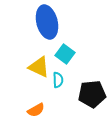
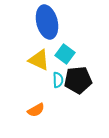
yellow triangle: moved 7 px up
black pentagon: moved 14 px left, 14 px up
